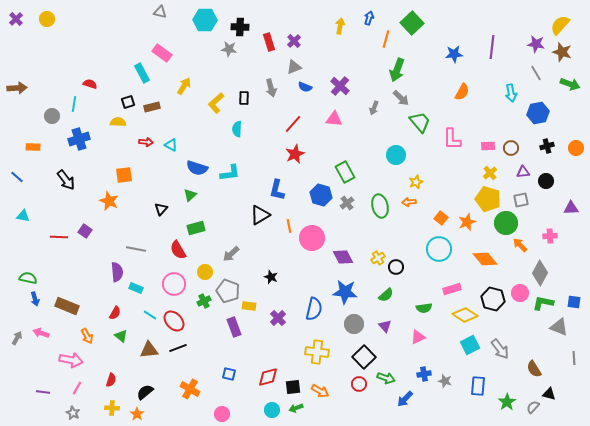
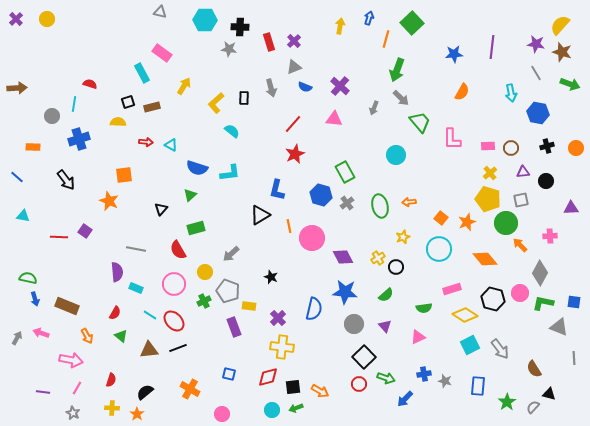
blue hexagon at (538, 113): rotated 20 degrees clockwise
cyan semicircle at (237, 129): moved 5 px left, 2 px down; rotated 126 degrees clockwise
yellow star at (416, 182): moved 13 px left, 55 px down
yellow cross at (317, 352): moved 35 px left, 5 px up
